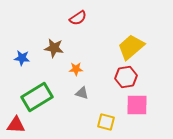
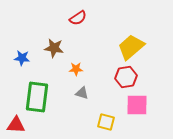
green rectangle: rotated 52 degrees counterclockwise
